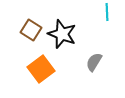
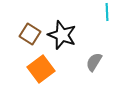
brown square: moved 1 px left, 4 px down
black star: moved 1 px down
